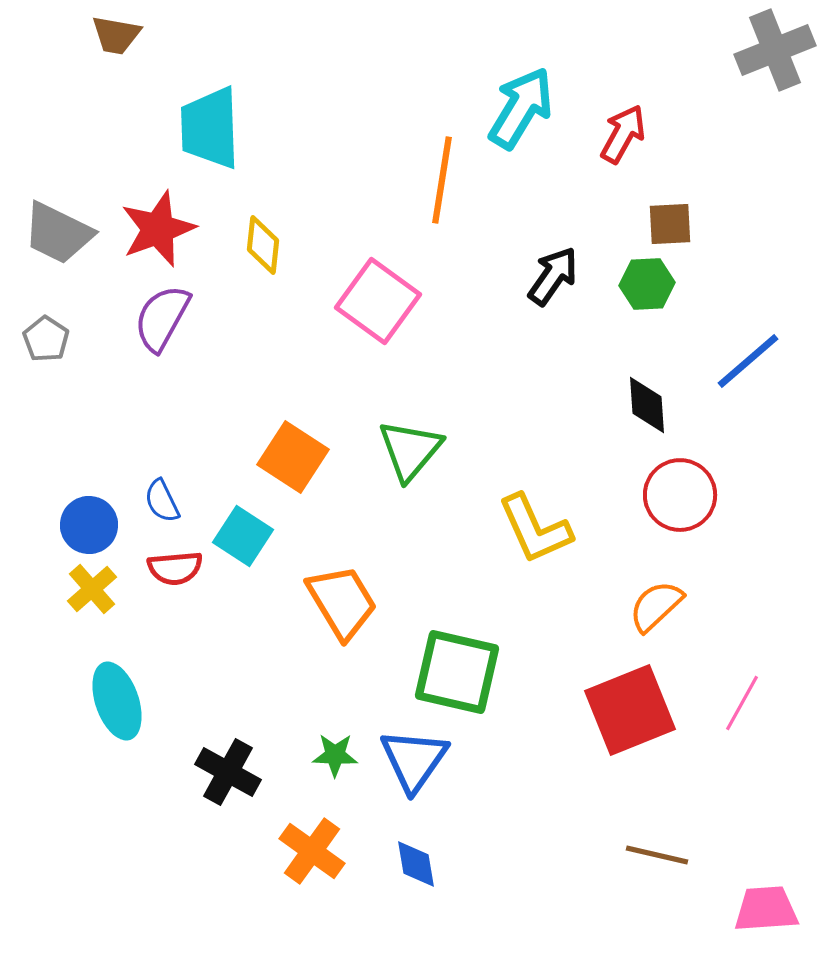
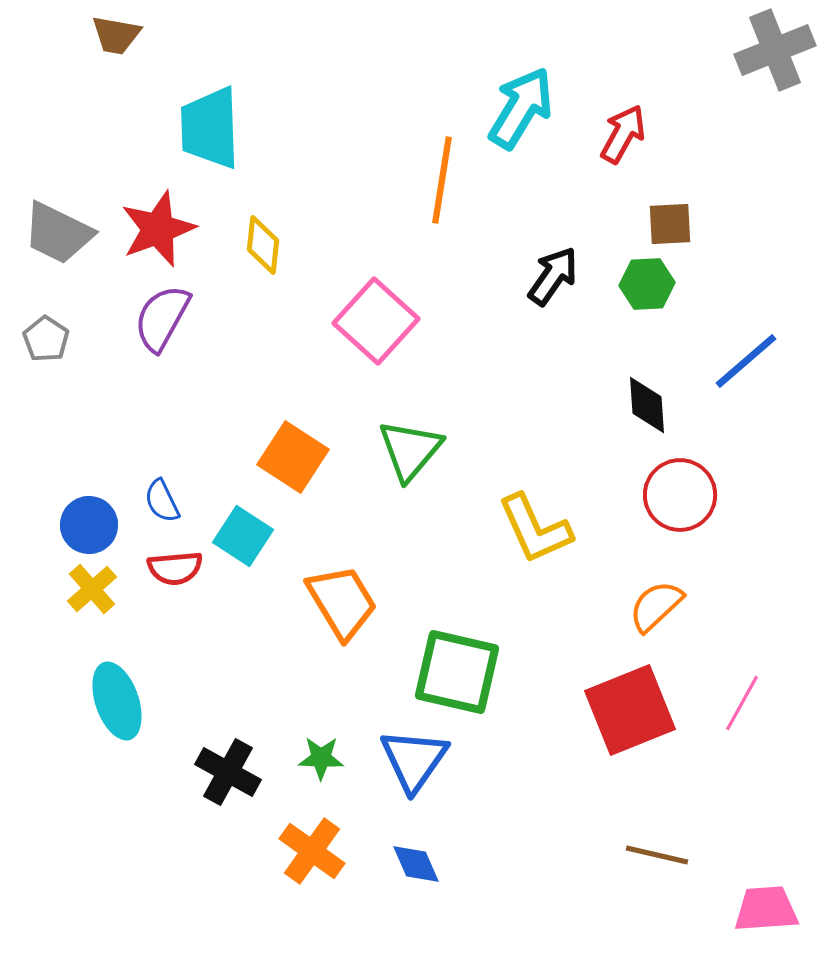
pink square: moved 2 px left, 20 px down; rotated 6 degrees clockwise
blue line: moved 2 px left
green star: moved 14 px left, 3 px down
blue diamond: rotated 14 degrees counterclockwise
